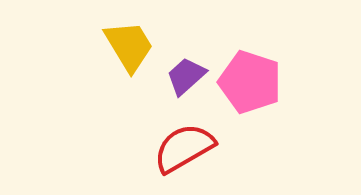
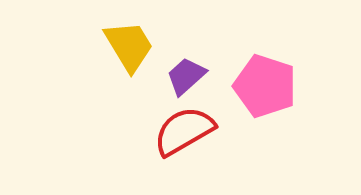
pink pentagon: moved 15 px right, 4 px down
red semicircle: moved 17 px up
